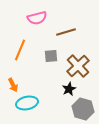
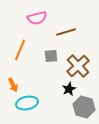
gray hexagon: moved 1 px right, 2 px up
